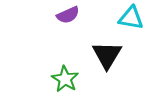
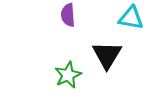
purple semicircle: rotated 110 degrees clockwise
green star: moved 3 px right, 4 px up; rotated 16 degrees clockwise
